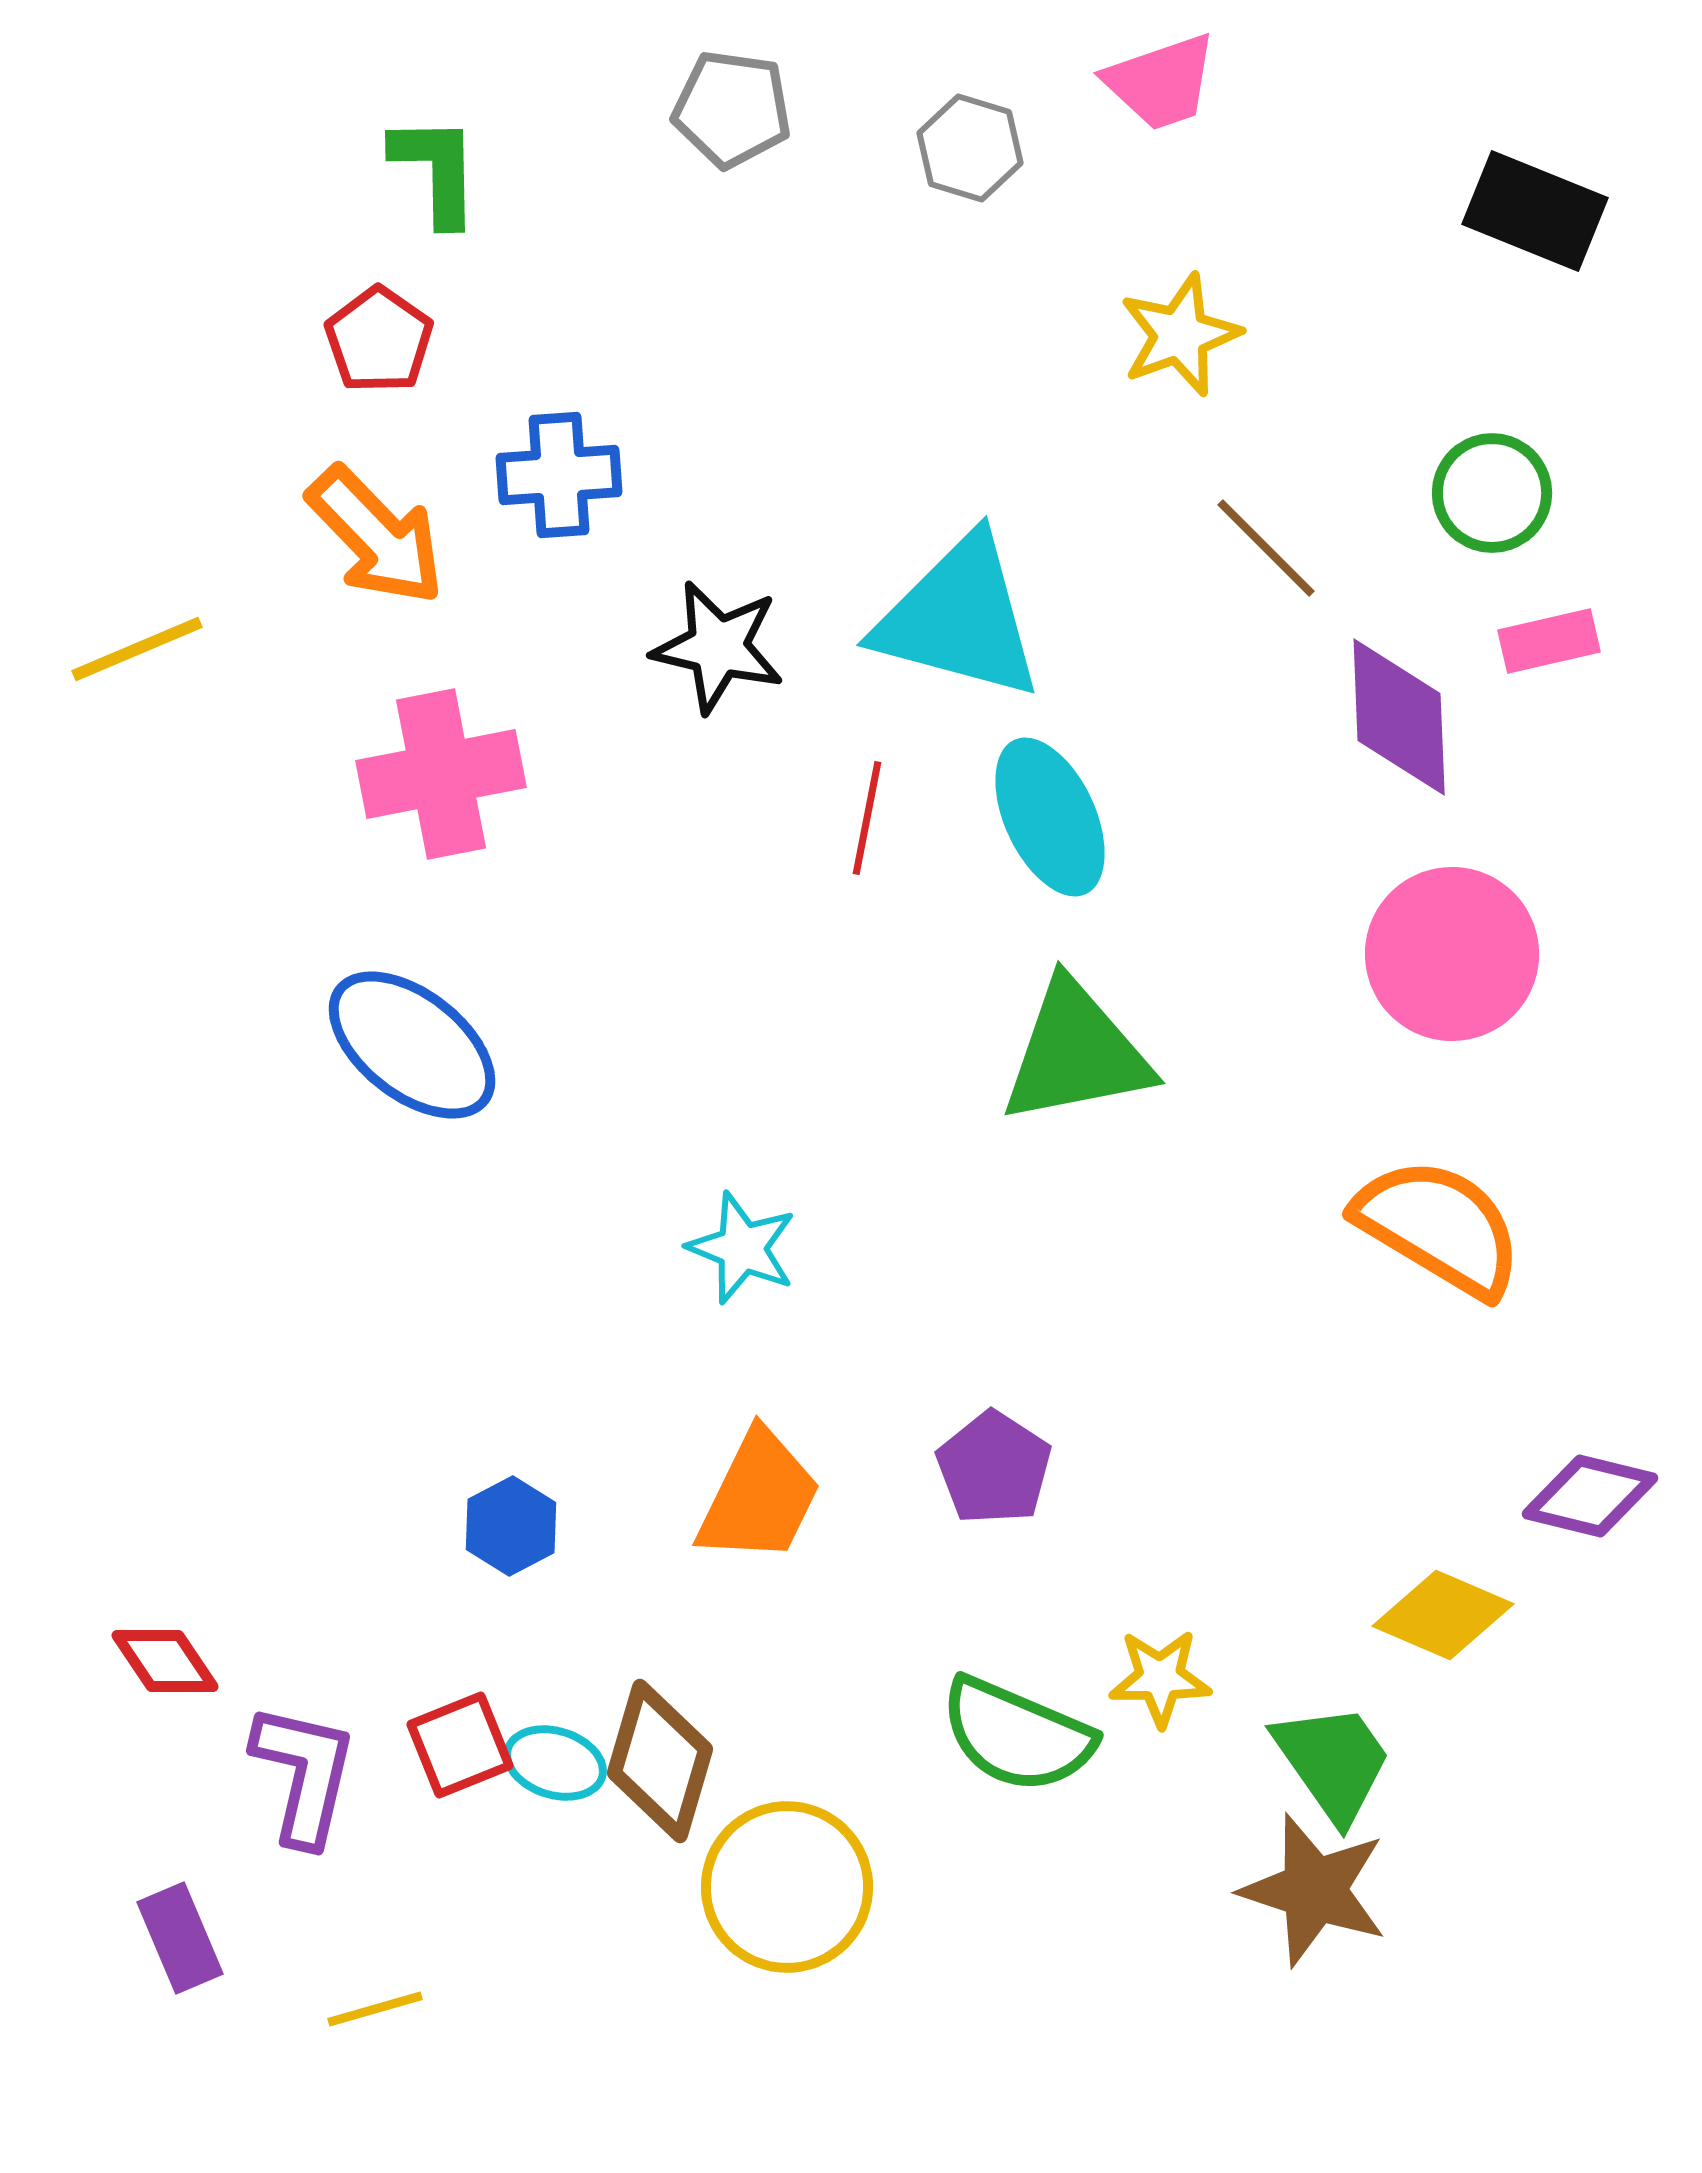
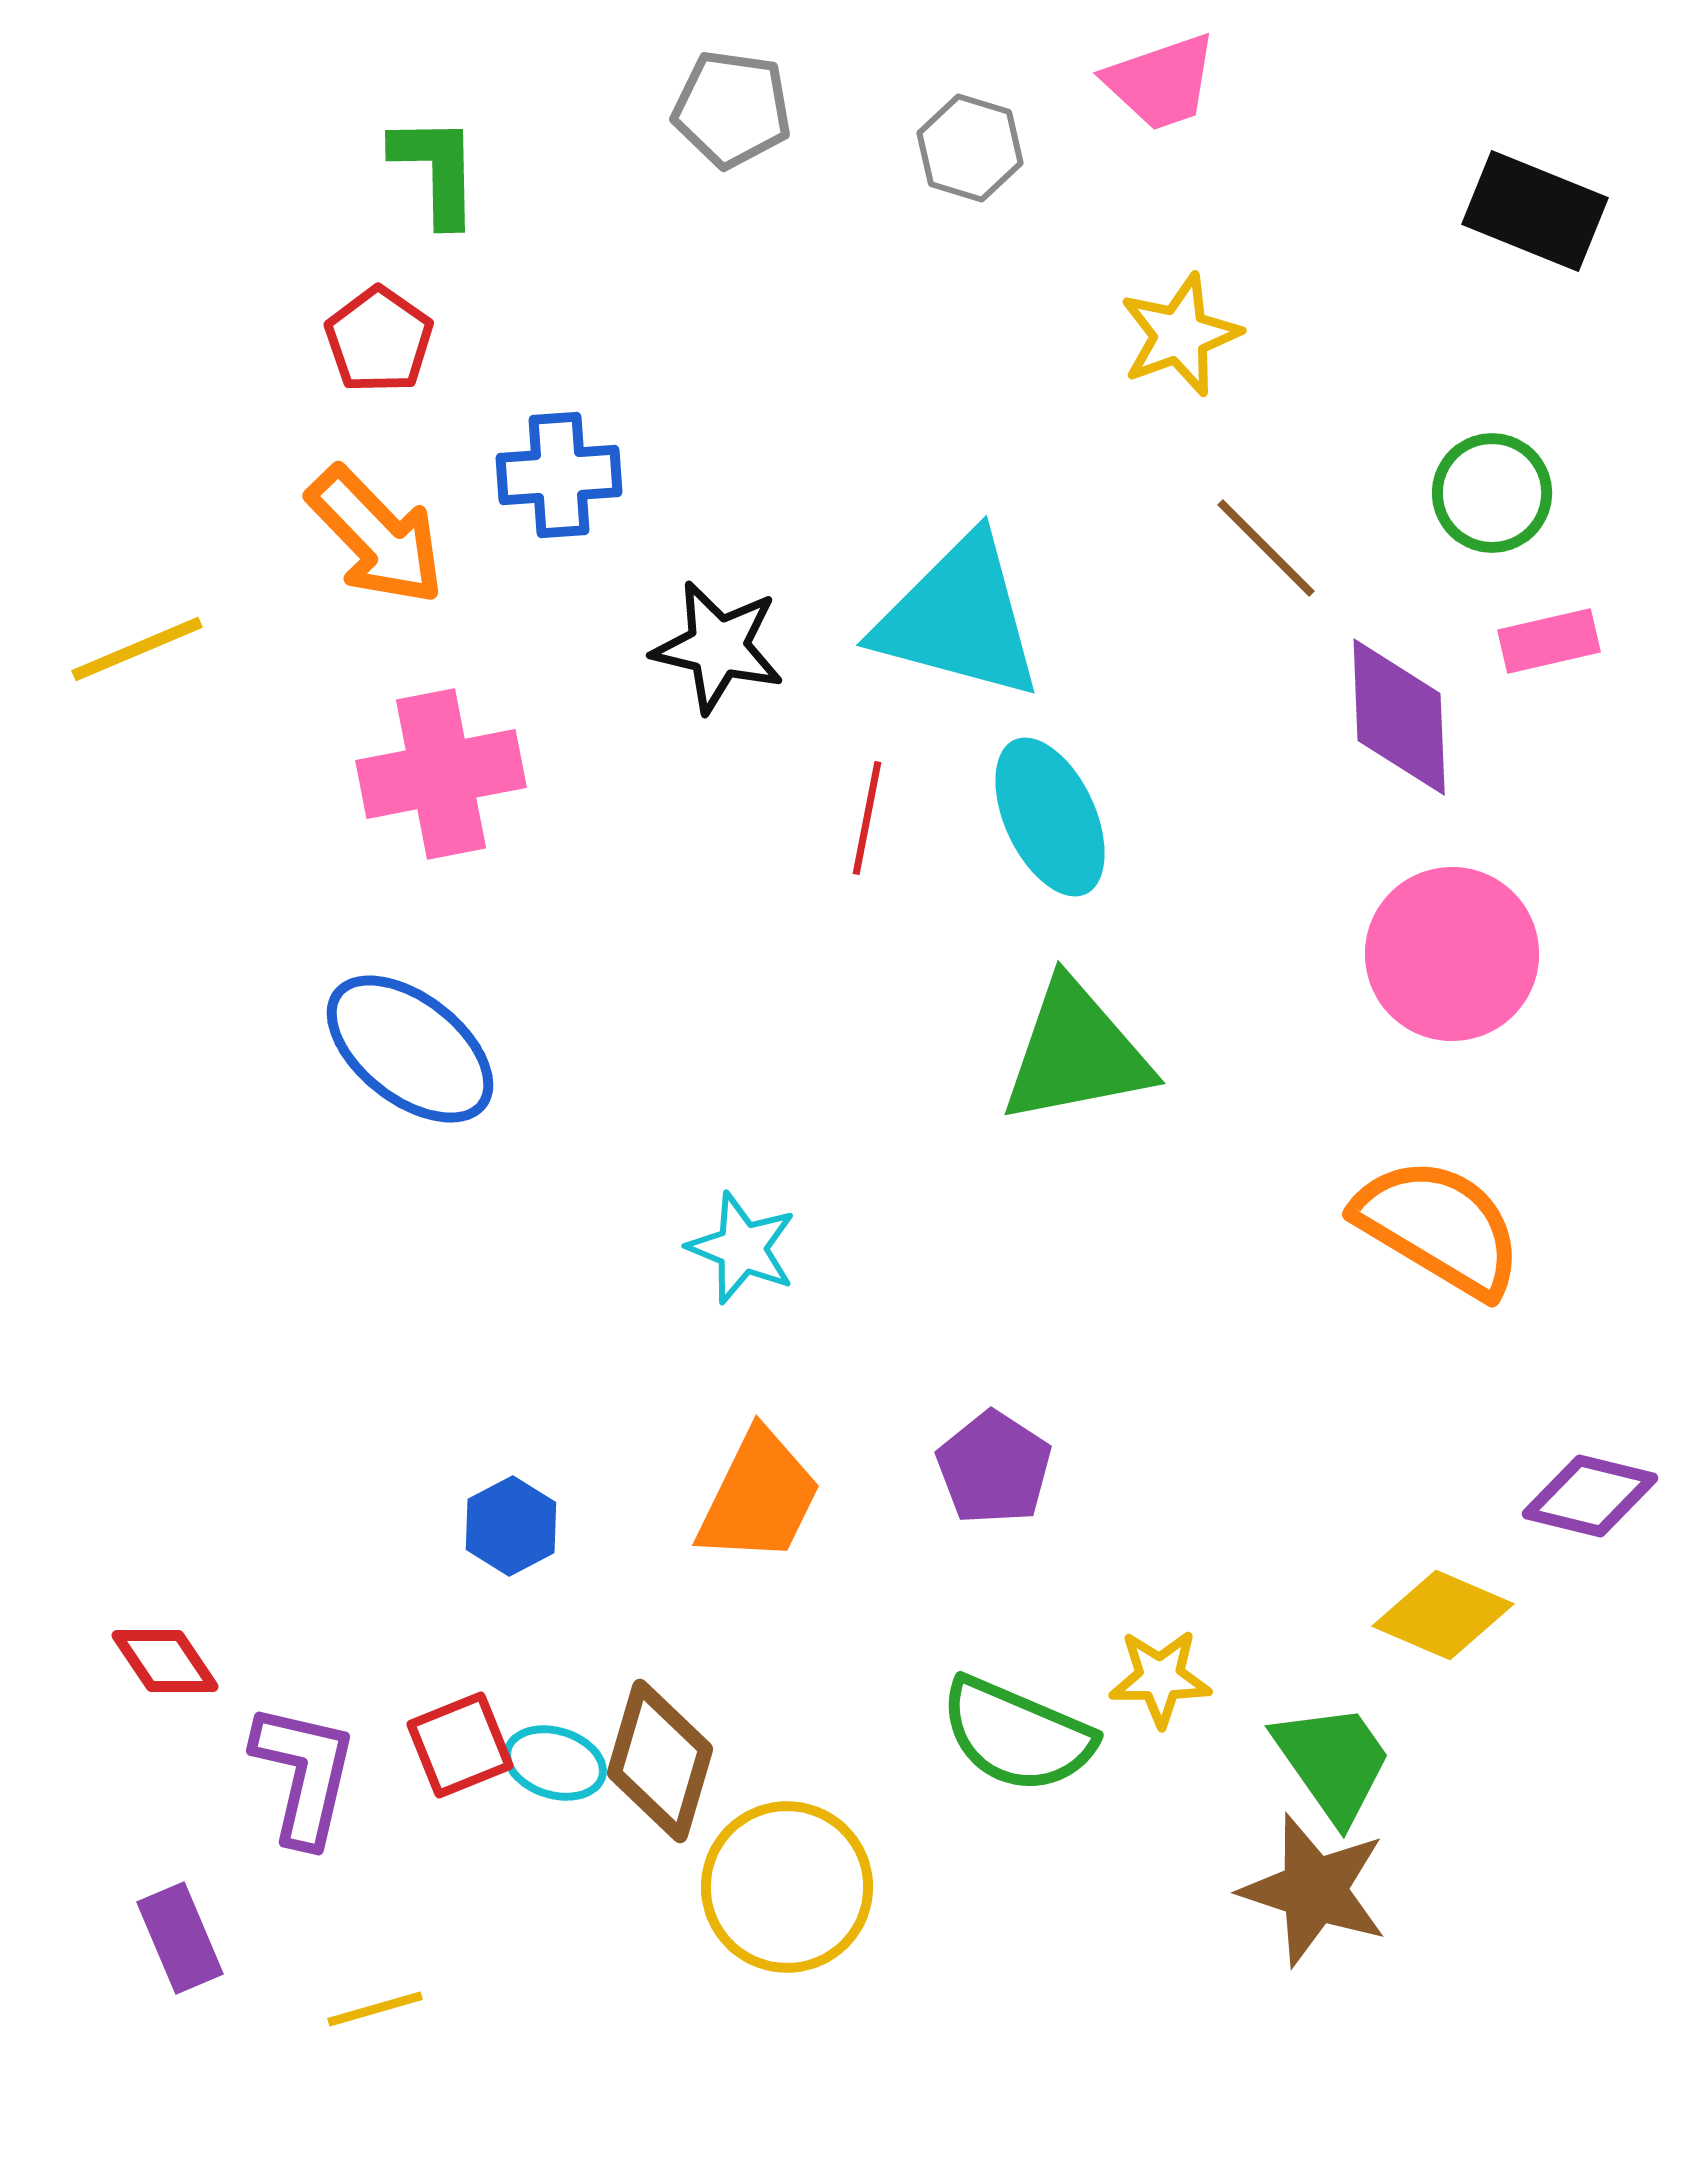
blue ellipse at (412, 1045): moved 2 px left, 4 px down
